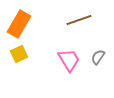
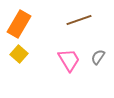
yellow square: rotated 24 degrees counterclockwise
